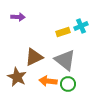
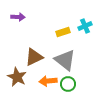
cyan cross: moved 4 px right
orange arrow: rotated 12 degrees counterclockwise
